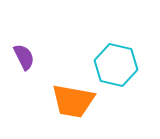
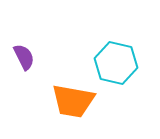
cyan hexagon: moved 2 px up
